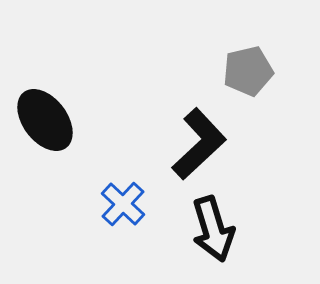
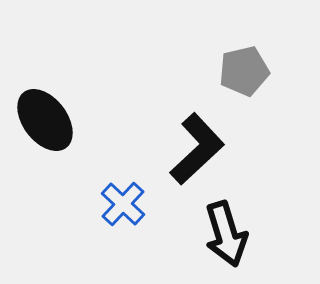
gray pentagon: moved 4 px left
black L-shape: moved 2 px left, 5 px down
black arrow: moved 13 px right, 5 px down
